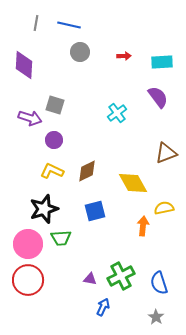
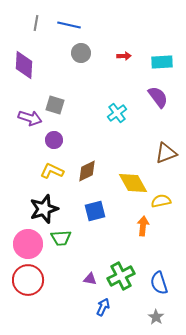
gray circle: moved 1 px right, 1 px down
yellow semicircle: moved 3 px left, 7 px up
